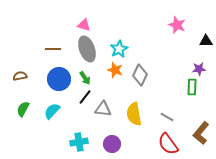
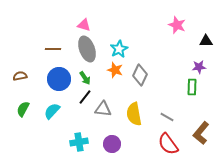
purple star: moved 2 px up
